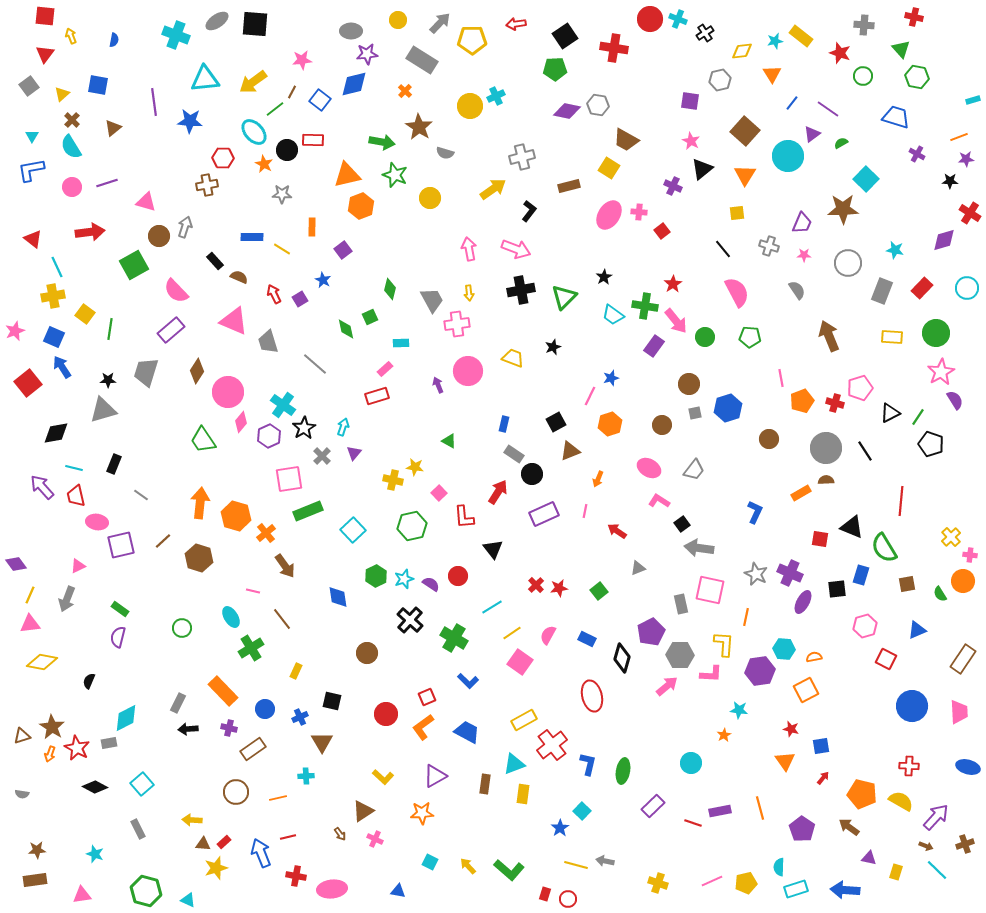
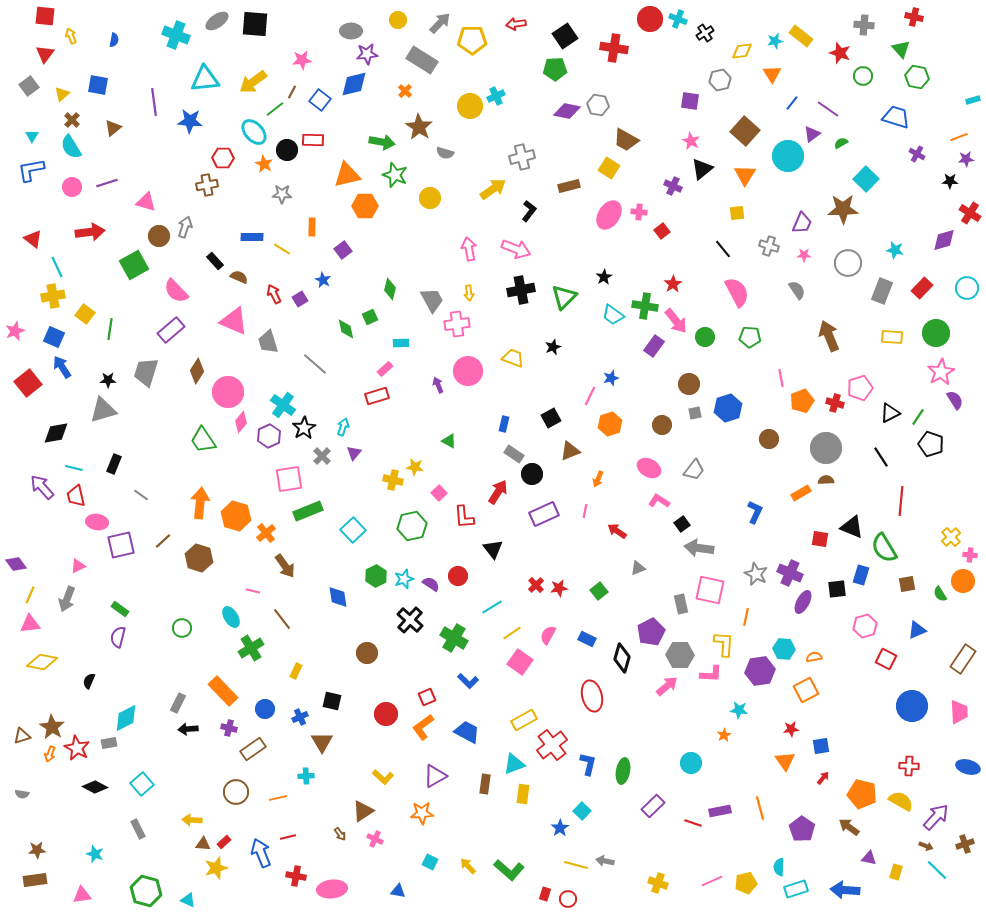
orange hexagon at (361, 206): moved 4 px right; rotated 20 degrees clockwise
black square at (556, 422): moved 5 px left, 4 px up
black line at (865, 451): moved 16 px right, 6 px down
red star at (791, 729): rotated 21 degrees counterclockwise
